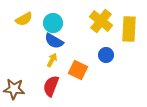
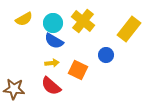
yellow cross: moved 18 px left
yellow rectangle: rotated 35 degrees clockwise
yellow arrow: moved 3 px down; rotated 56 degrees clockwise
red semicircle: rotated 70 degrees counterclockwise
